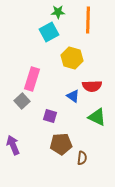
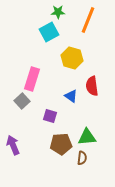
orange line: rotated 20 degrees clockwise
red semicircle: rotated 84 degrees clockwise
blue triangle: moved 2 px left
green triangle: moved 10 px left, 20 px down; rotated 30 degrees counterclockwise
